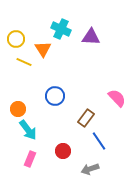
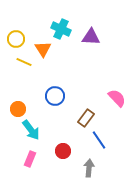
cyan arrow: moved 3 px right
blue line: moved 1 px up
gray arrow: moved 1 px left, 1 px up; rotated 114 degrees clockwise
